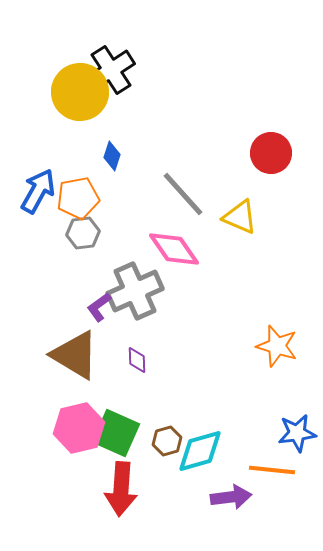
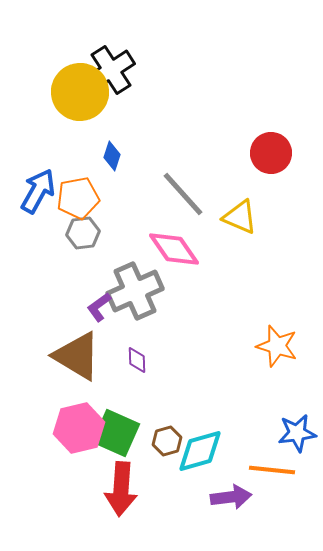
brown triangle: moved 2 px right, 1 px down
